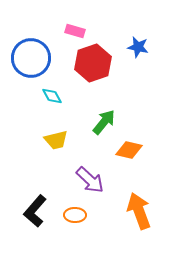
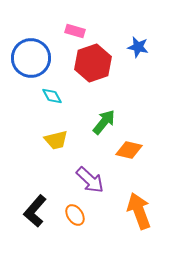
orange ellipse: rotated 55 degrees clockwise
